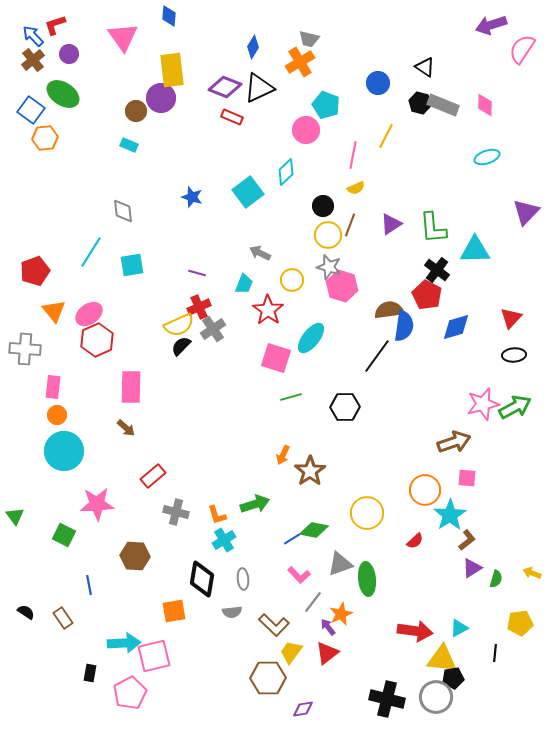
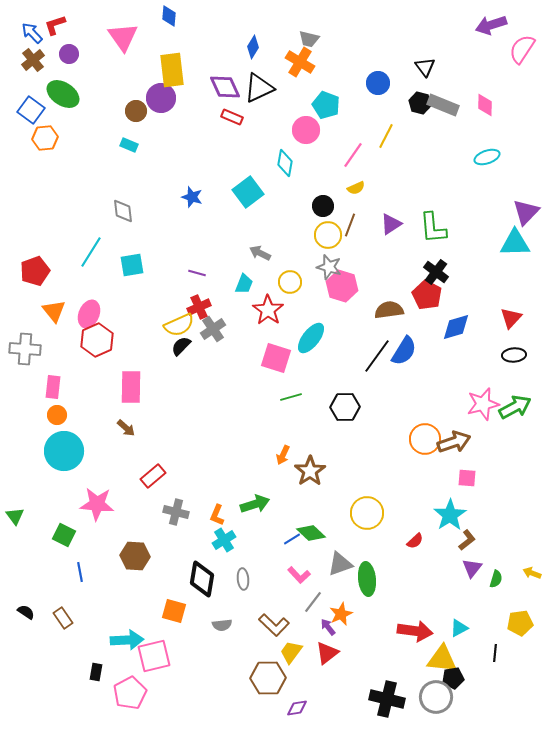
blue arrow at (33, 36): moved 1 px left, 3 px up
orange cross at (300, 62): rotated 28 degrees counterclockwise
black triangle at (425, 67): rotated 20 degrees clockwise
purple diamond at (225, 87): rotated 44 degrees clockwise
pink line at (353, 155): rotated 24 degrees clockwise
cyan diamond at (286, 172): moved 1 px left, 9 px up; rotated 36 degrees counterclockwise
cyan triangle at (475, 250): moved 40 px right, 7 px up
black cross at (437, 270): moved 1 px left, 2 px down
yellow circle at (292, 280): moved 2 px left, 2 px down
pink ellipse at (89, 314): rotated 32 degrees counterclockwise
blue semicircle at (404, 326): moved 25 px down; rotated 24 degrees clockwise
orange circle at (425, 490): moved 51 px up
pink star at (97, 504): rotated 8 degrees clockwise
orange L-shape at (217, 515): rotated 40 degrees clockwise
green diamond at (314, 530): moved 3 px left, 3 px down; rotated 32 degrees clockwise
purple triangle at (472, 568): rotated 20 degrees counterclockwise
blue line at (89, 585): moved 9 px left, 13 px up
orange square at (174, 611): rotated 25 degrees clockwise
gray semicircle at (232, 612): moved 10 px left, 13 px down
cyan arrow at (124, 643): moved 3 px right, 3 px up
black rectangle at (90, 673): moved 6 px right, 1 px up
purple diamond at (303, 709): moved 6 px left, 1 px up
